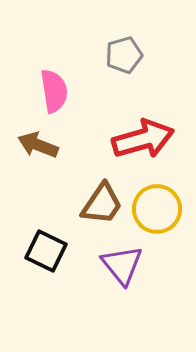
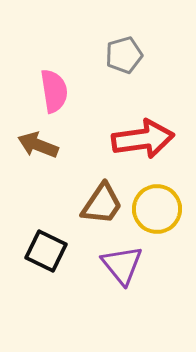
red arrow: rotated 8 degrees clockwise
